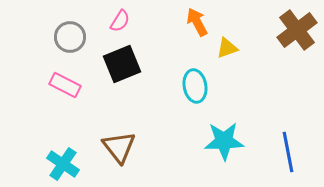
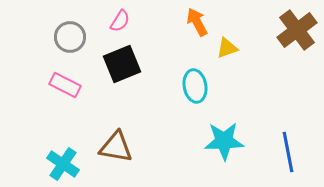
brown triangle: moved 3 px left; rotated 42 degrees counterclockwise
